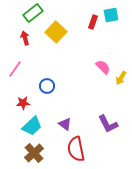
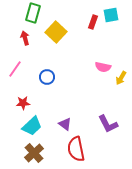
green rectangle: rotated 36 degrees counterclockwise
pink semicircle: rotated 147 degrees clockwise
blue circle: moved 9 px up
